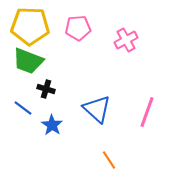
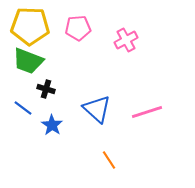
pink line: rotated 52 degrees clockwise
